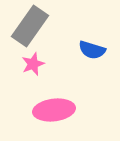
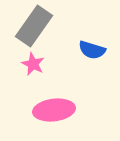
gray rectangle: moved 4 px right
pink star: rotated 25 degrees counterclockwise
